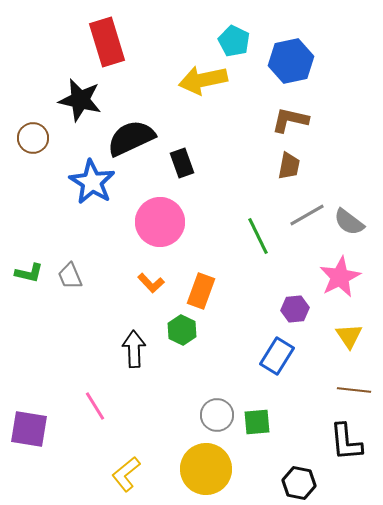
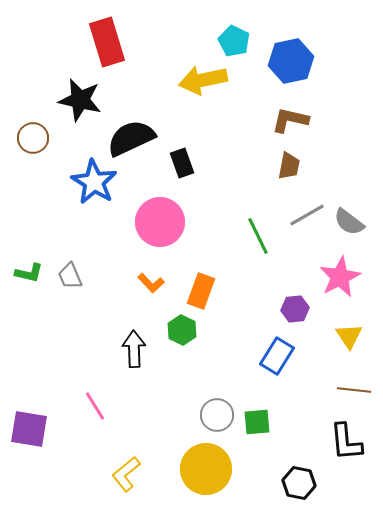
blue star: moved 2 px right
